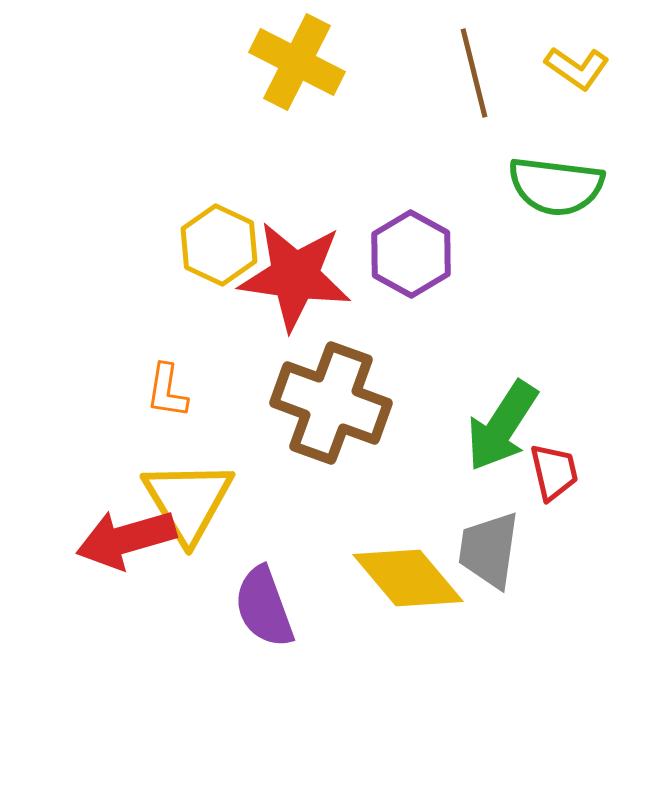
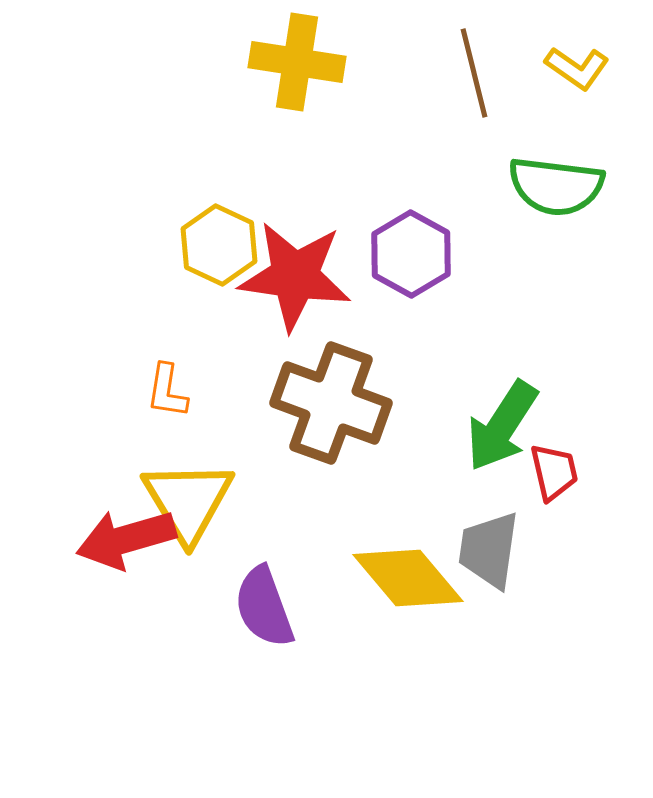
yellow cross: rotated 18 degrees counterclockwise
